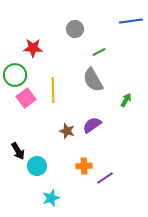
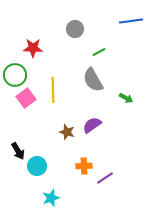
green arrow: moved 2 px up; rotated 88 degrees clockwise
brown star: moved 1 px down
